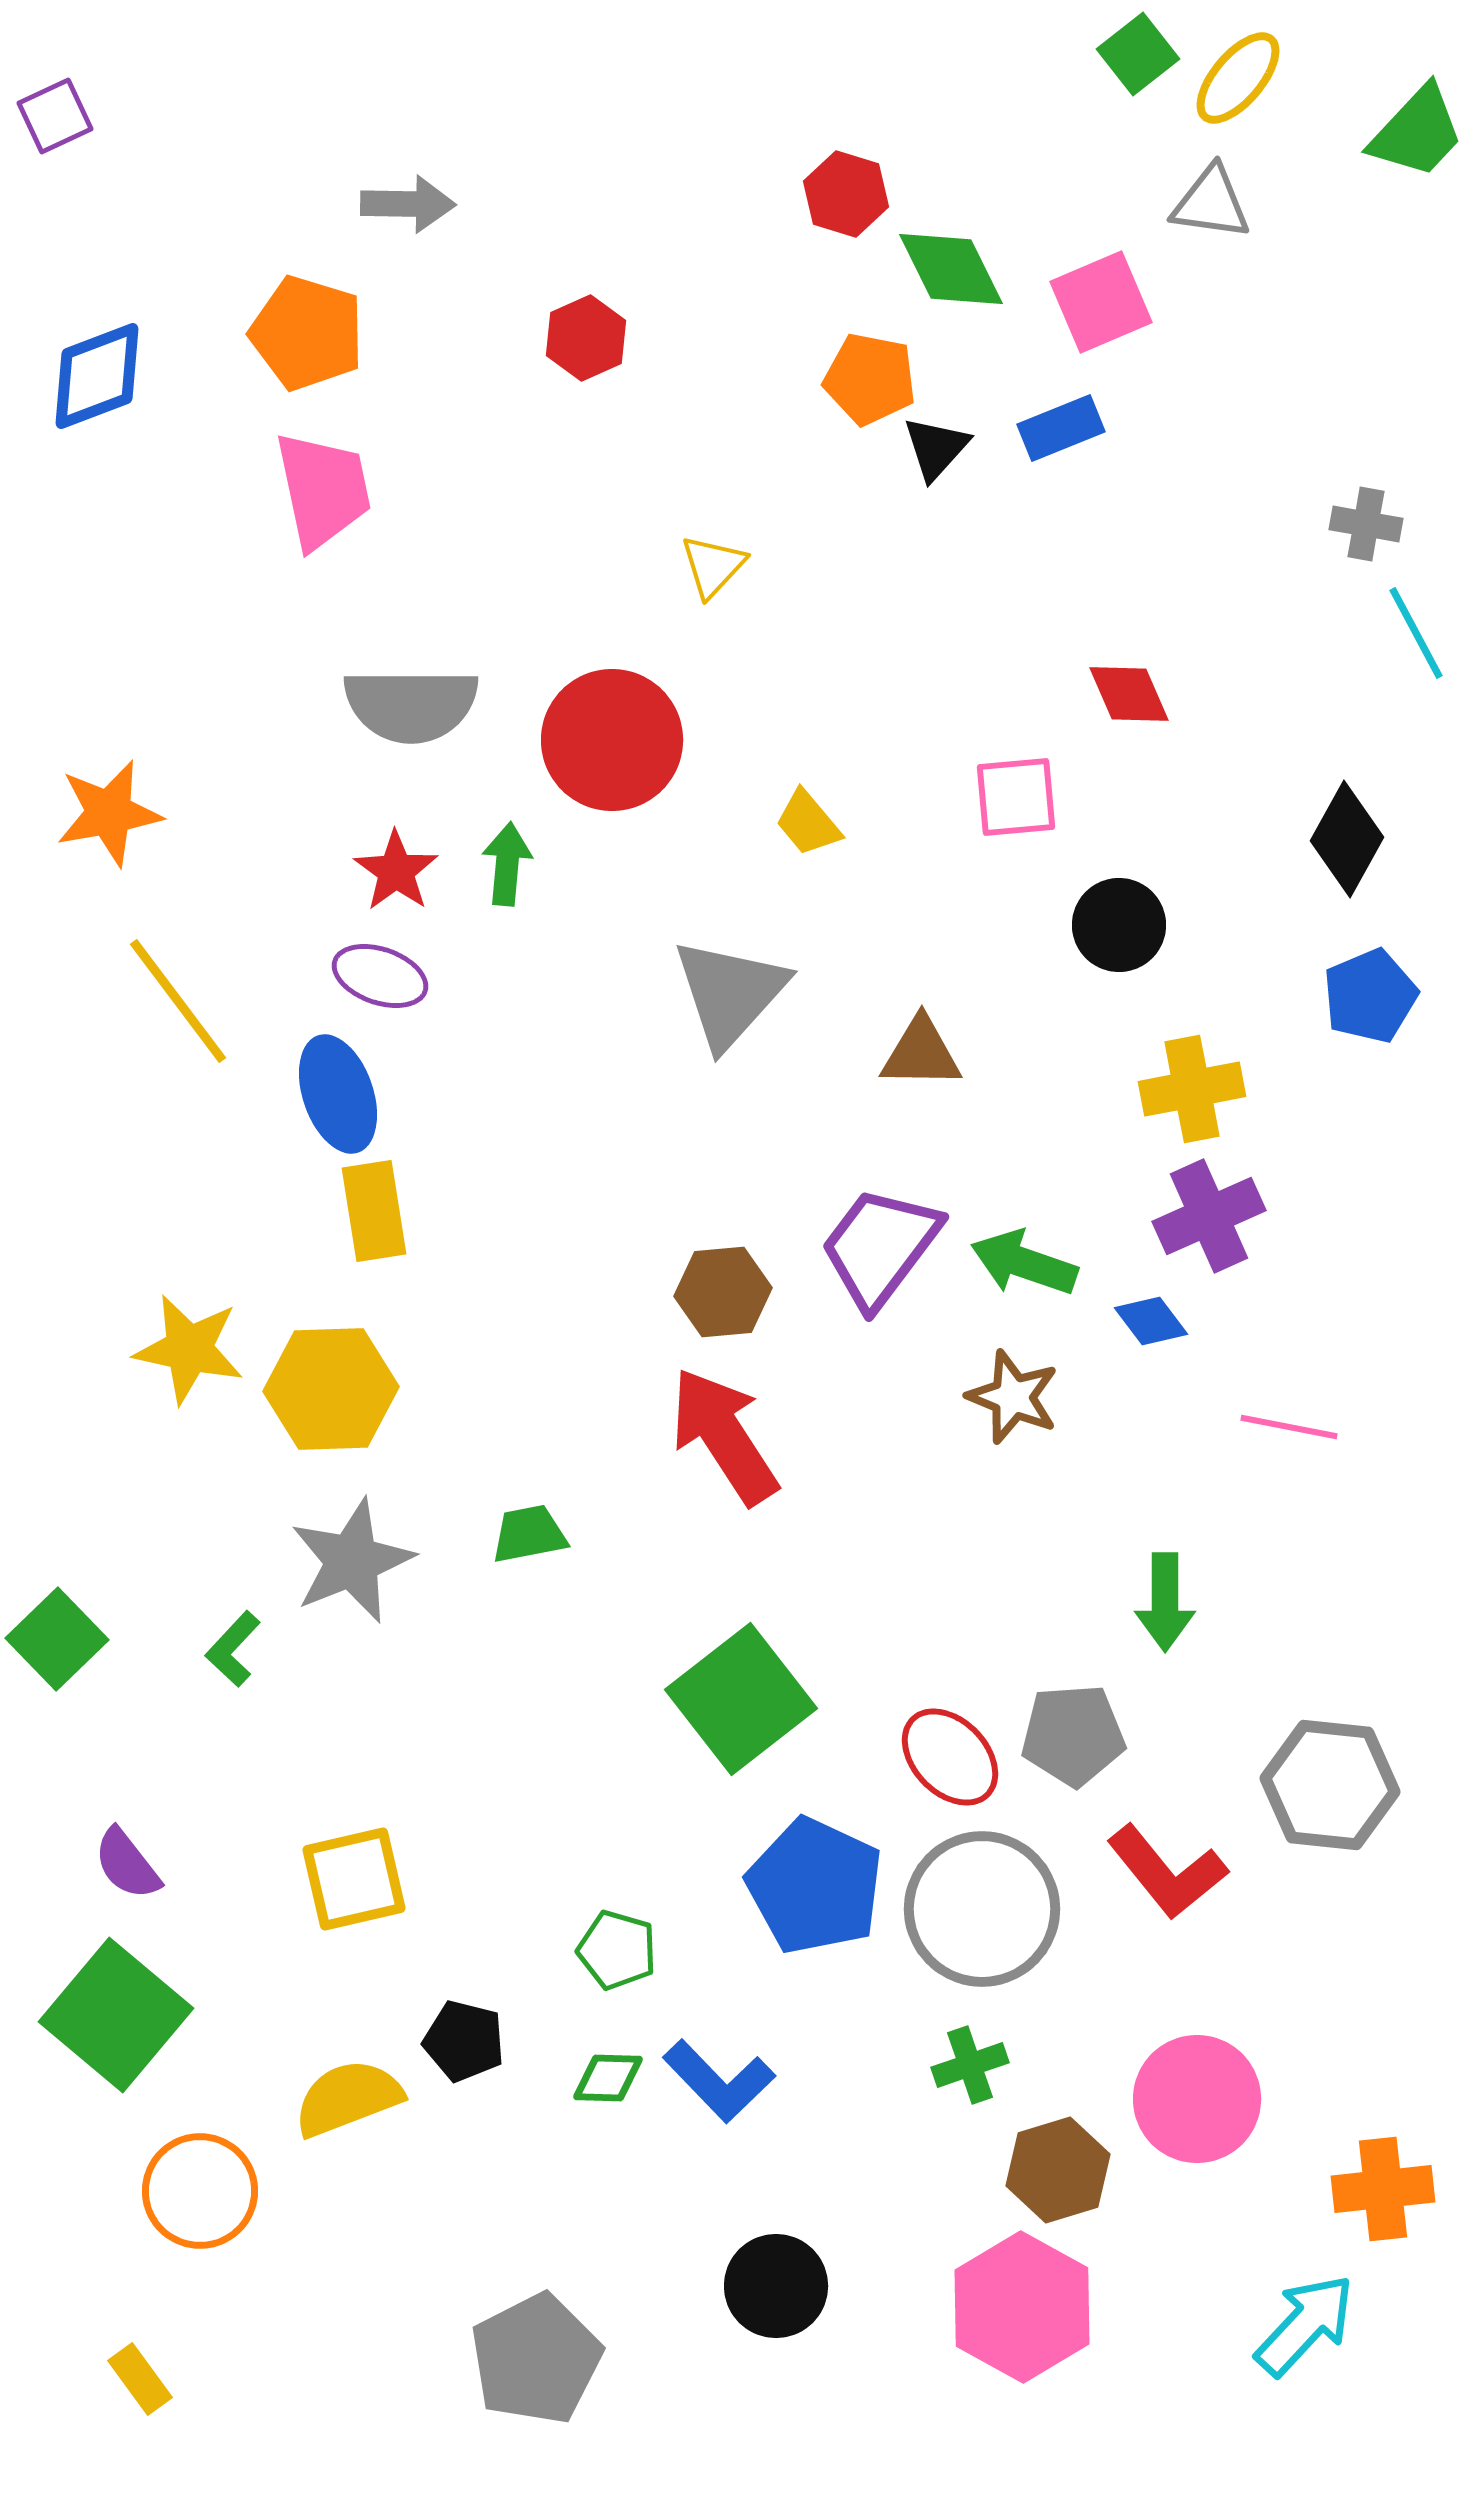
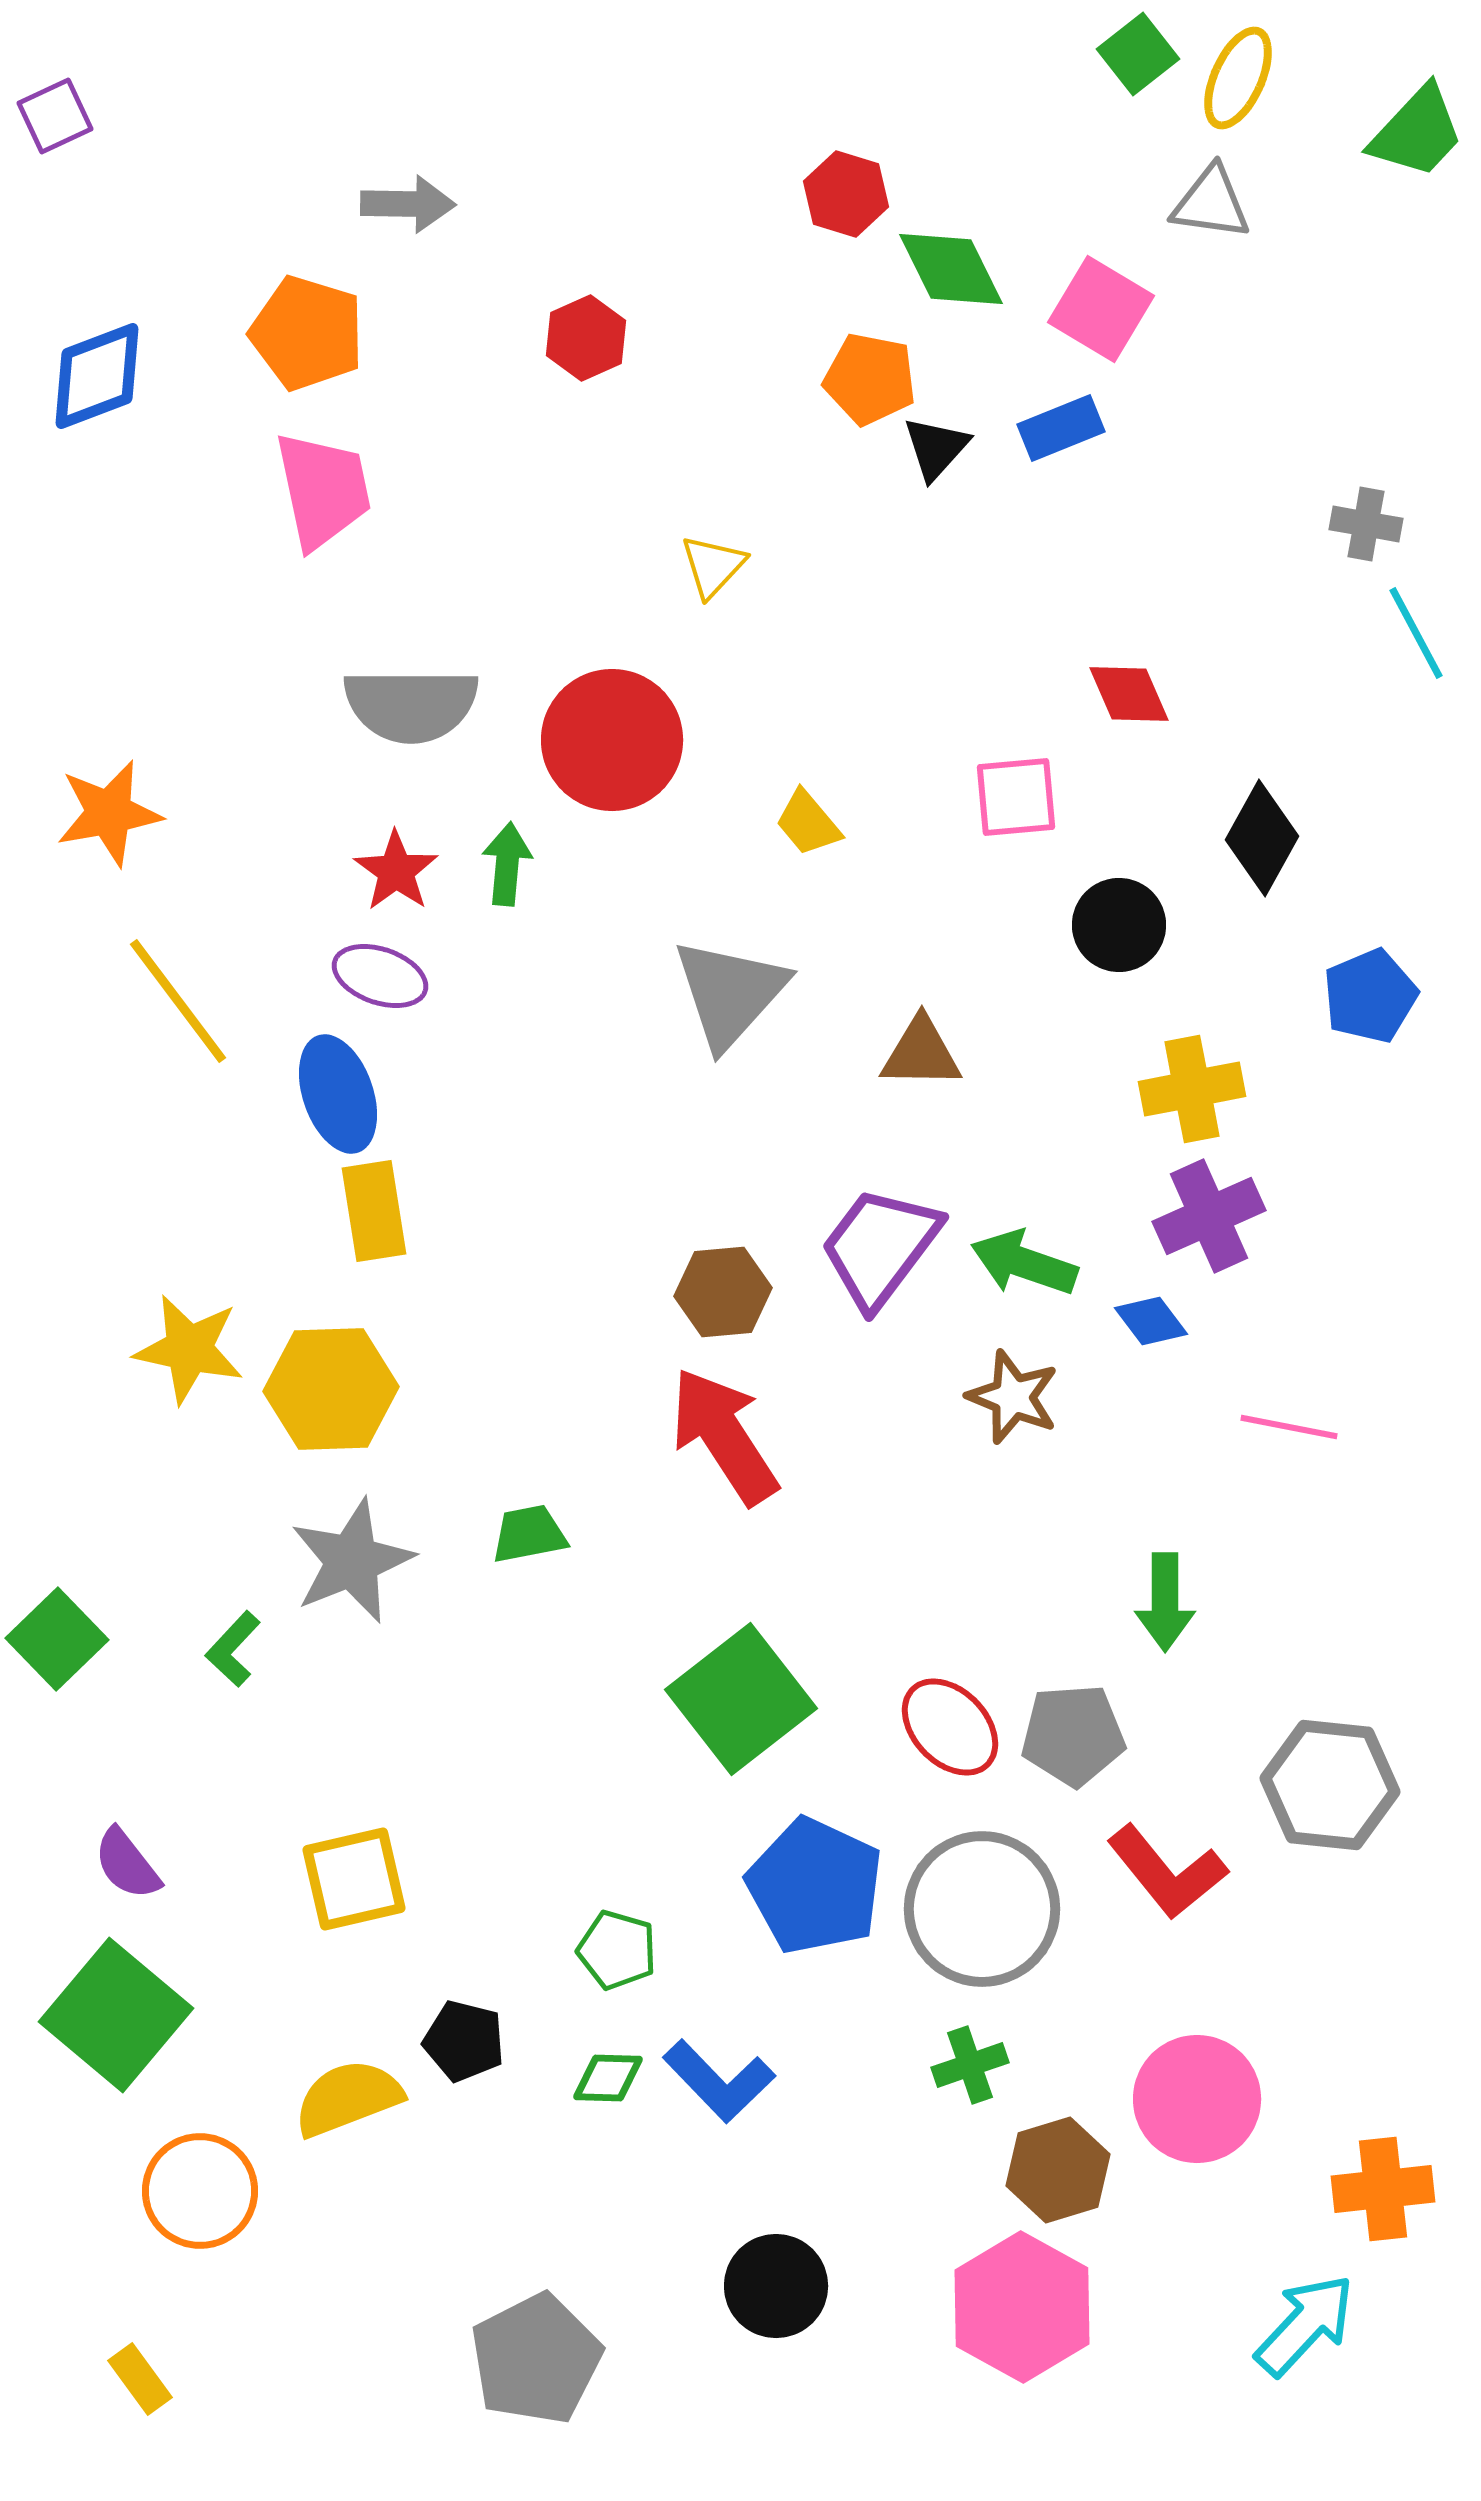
yellow ellipse at (1238, 78): rotated 16 degrees counterclockwise
pink square at (1101, 302): moved 7 px down; rotated 36 degrees counterclockwise
black diamond at (1347, 839): moved 85 px left, 1 px up
red ellipse at (950, 1757): moved 30 px up
